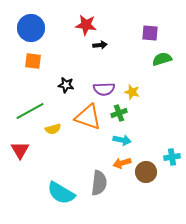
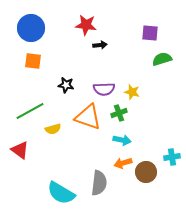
red triangle: rotated 24 degrees counterclockwise
orange arrow: moved 1 px right
